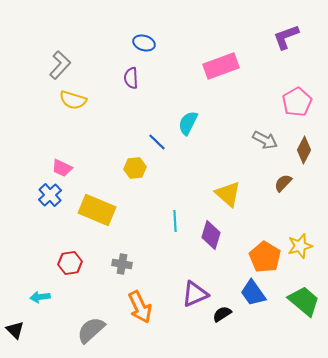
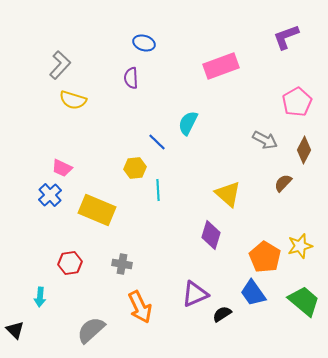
cyan line: moved 17 px left, 31 px up
cyan arrow: rotated 78 degrees counterclockwise
